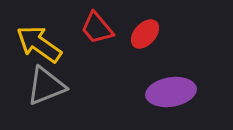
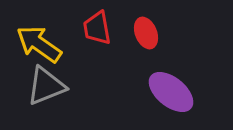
red trapezoid: rotated 30 degrees clockwise
red ellipse: moved 1 px right, 1 px up; rotated 64 degrees counterclockwise
purple ellipse: rotated 48 degrees clockwise
